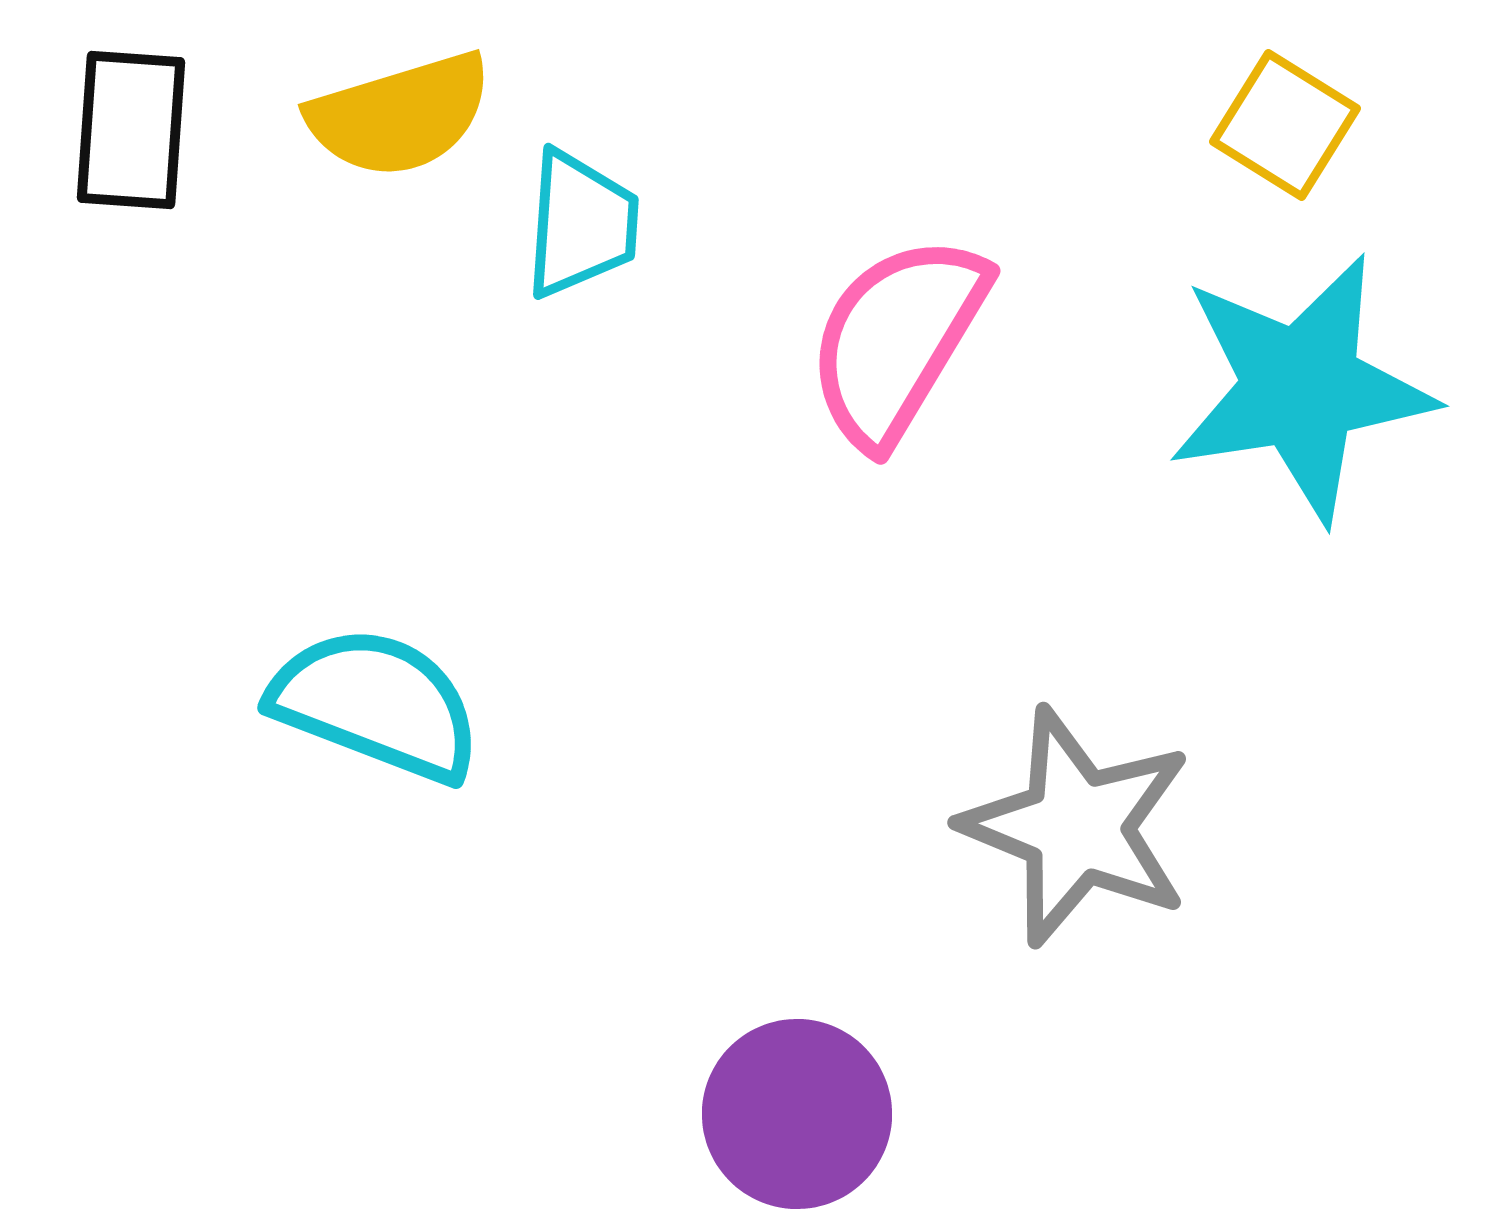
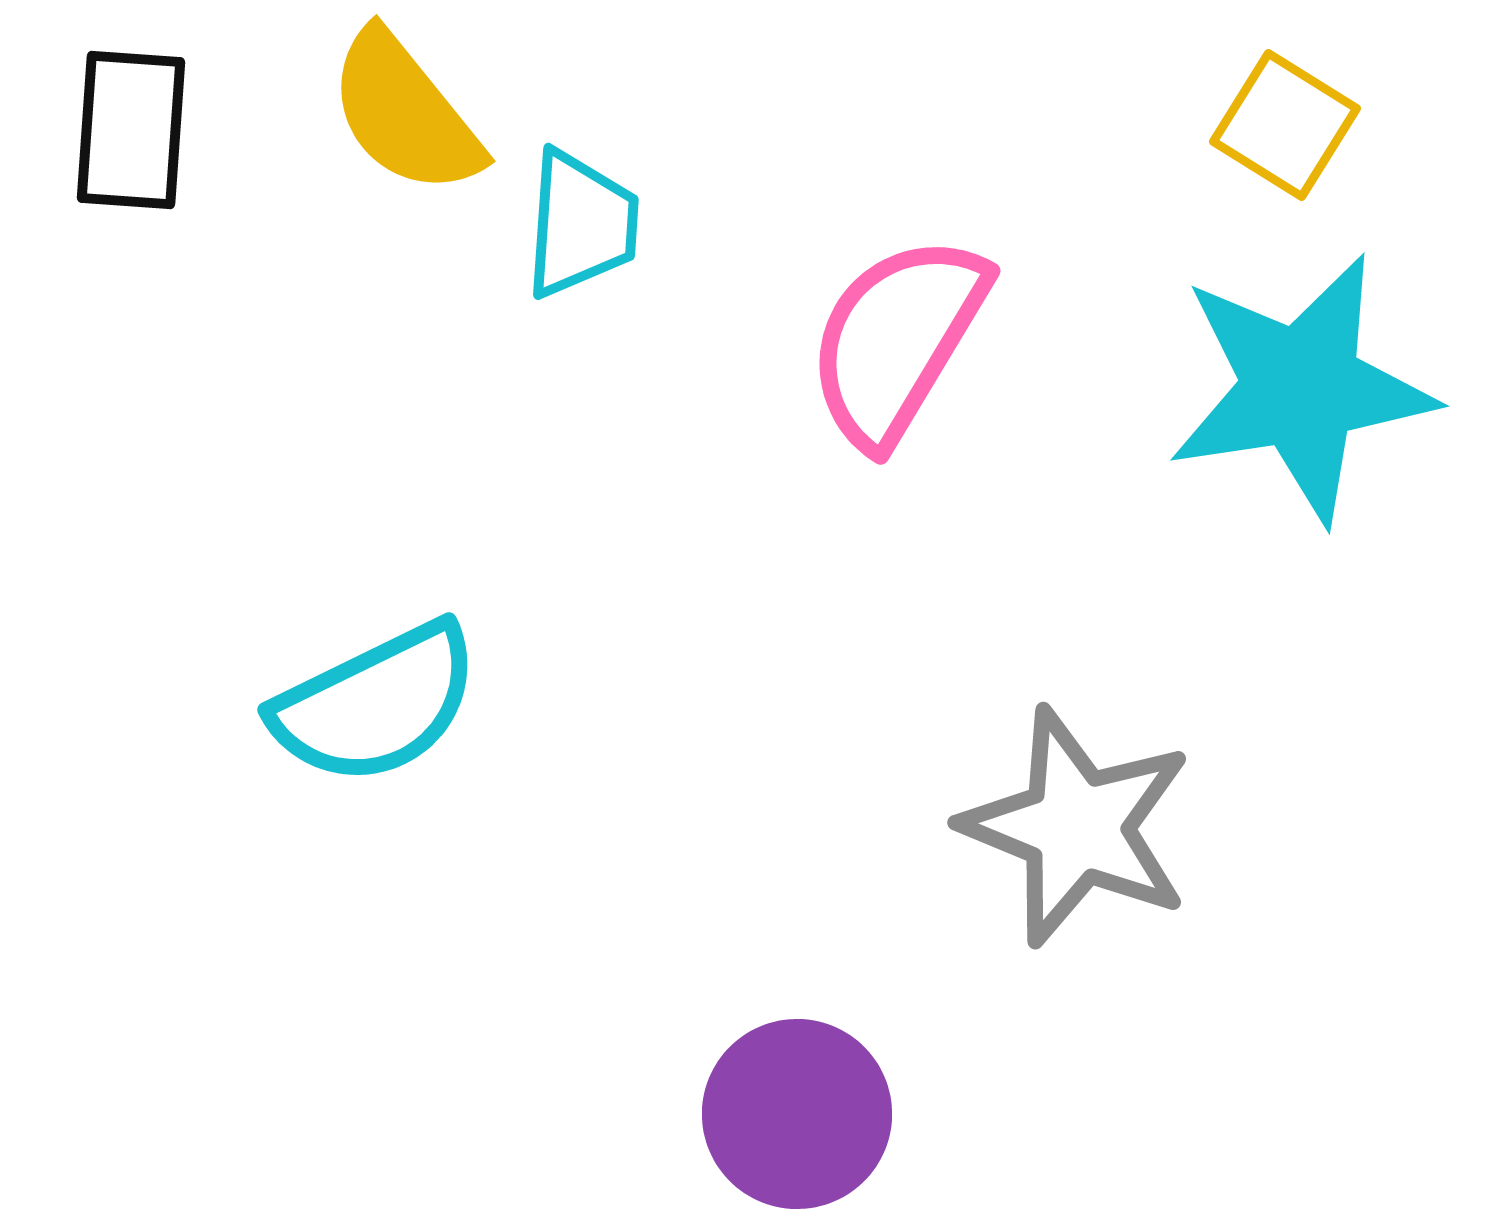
yellow semicircle: moved 5 px right, 2 px up; rotated 68 degrees clockwise
cyan semicircle: rotated 133 degrees clockwise
